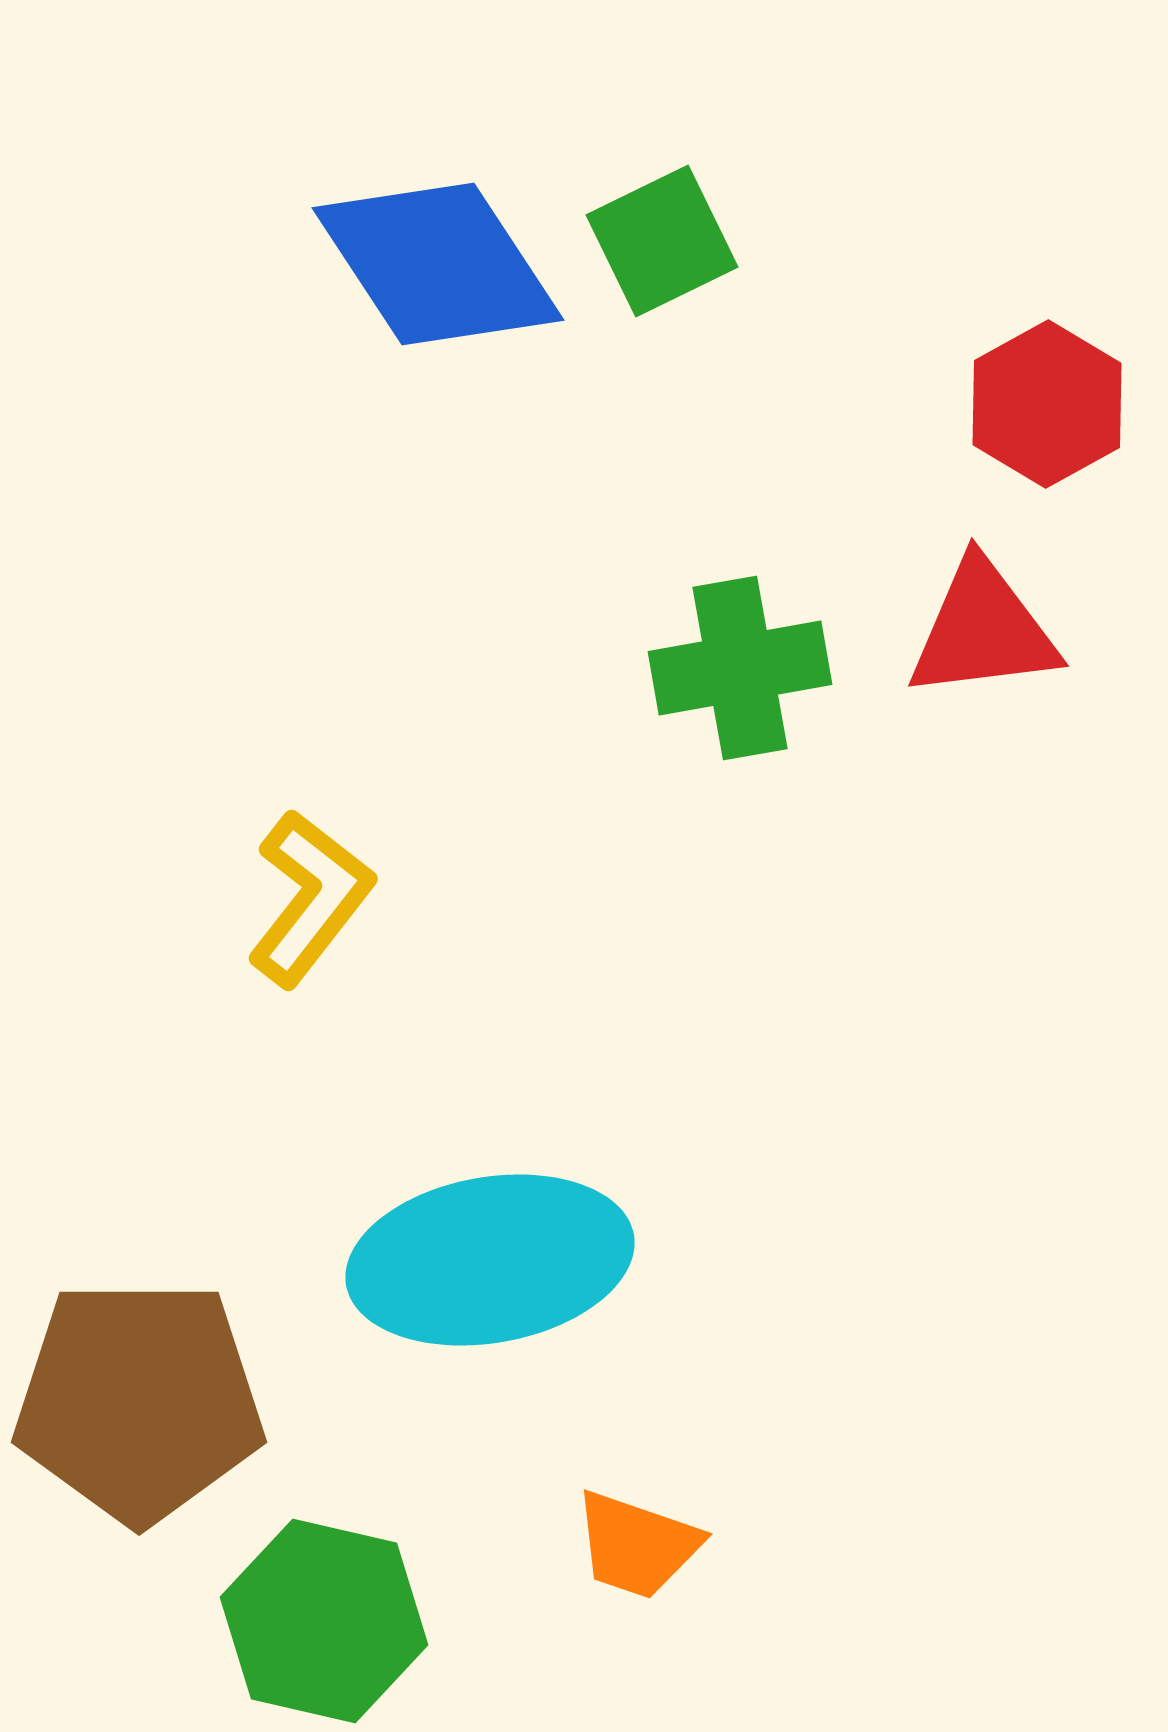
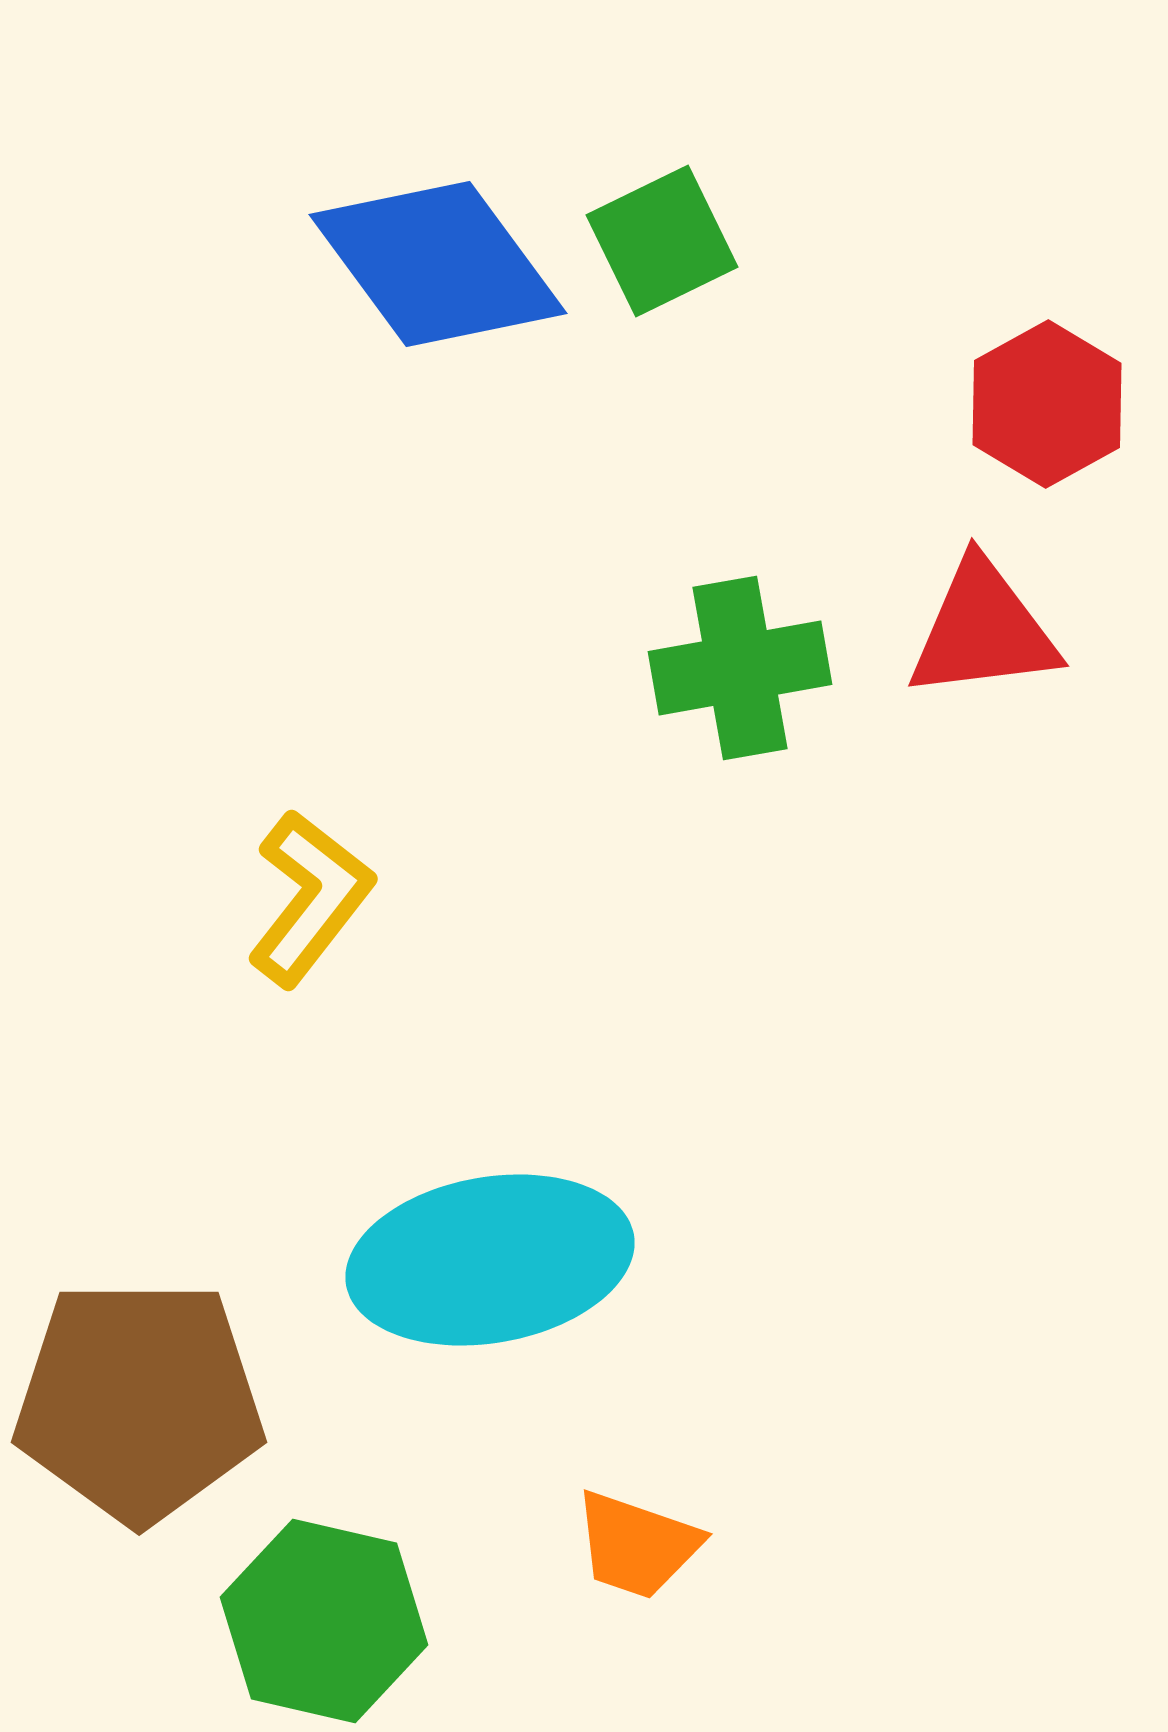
blue diamond: rotated 3 degrees counterclockwise
